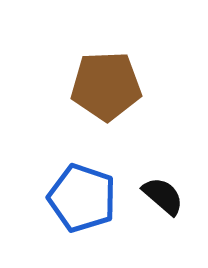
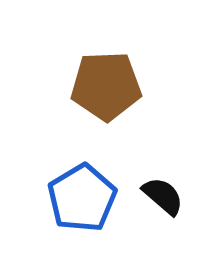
blue pentagon: rotated 22 degrees clockwise
